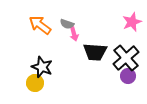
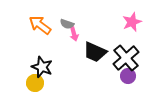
black trapezoid: rotated 20 degrees clockwise
